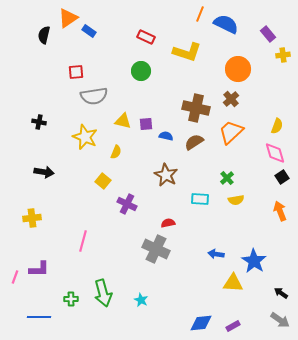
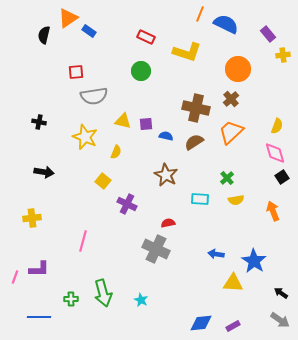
orange arrow at (280, 211): moved 7 px left
